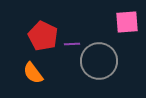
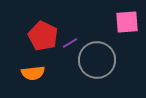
purple line: moved 2 px left, 1 px up; rotated 28 degrees counterclockwise
gray circle: moved 2 px left, 1 px up
orange semicircle: rotated 60 degrees counterclockwise
